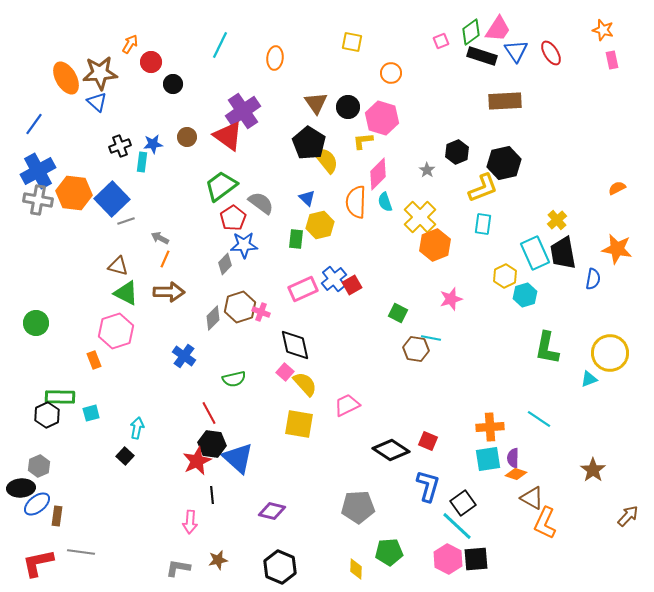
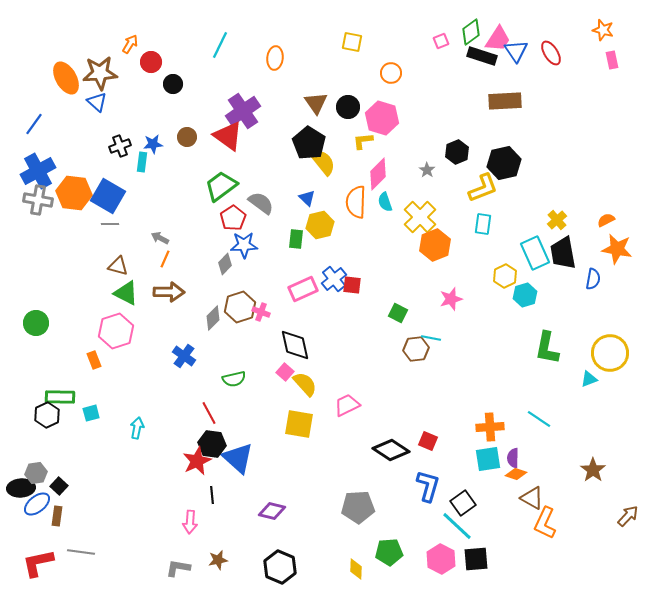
pink trapezoid at (498, 29): moved 10 px down
yellow semicircle at (326, 160): moved 3 px left, 2 px down
orange semicircle at (617, 188): moved 11 px left, 32 px down
blue square at (112, 199): moved 4 px left, 3 px up; rotated 16 degrees counterclockwise
gray line at (126, 221): moved 16 px left, 3 px down; rotated 18 degrees clockwise
red square at (352, 285): rotated 36 degrees clockwise
brown hexagon at (416, 349): rotated 15 degrees counterclockwise
black square at (125, 456): moved 66 px left, 30 px down
gray hexagon at (39, 466): moved 3 px left, 7 px down; rotated 15 degrees clockwise
pink hexagon at (448, 559): moved 7 px left
